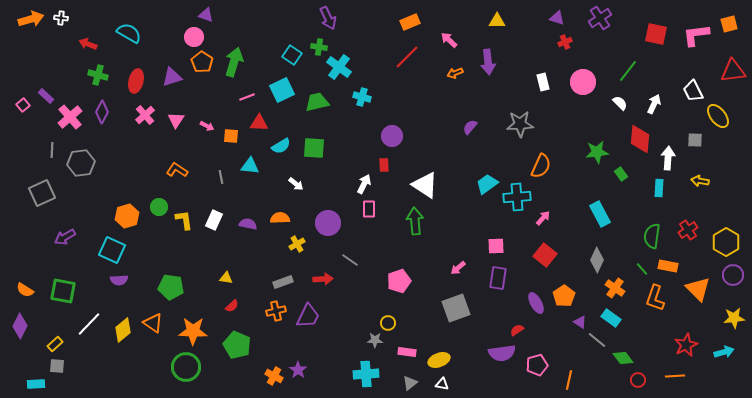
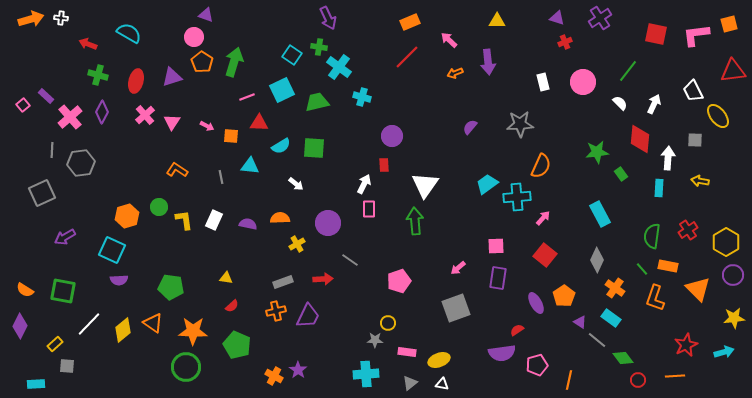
pink triangle at (176, 120): moved 4 px left, 2 px down
white triangle at (425, 185): rotated 32 degrees clockwise
gray square at (57, 366): moved 10 px right
